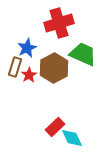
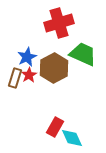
blue star: moved 9 px down
brown rectangle: moved 11 px down
red rectangle: rotated 18 degrees counterclockwise
